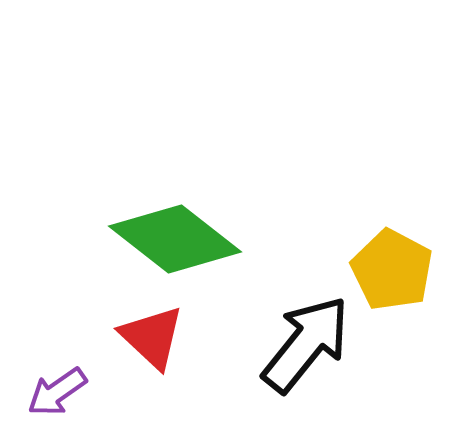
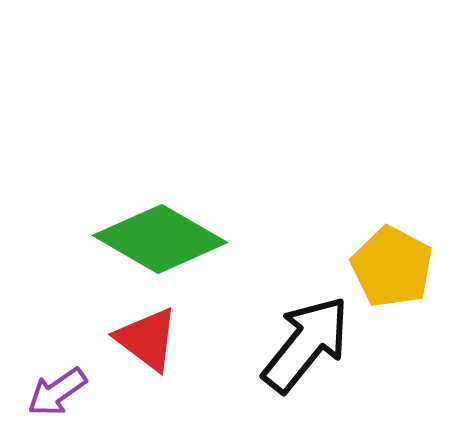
green diamond: moved 15 px left; rotated 8 degrees counterclockwise
yellow pentagon: moved 3 px up
red triangle: moved 5 px left, 2 px down; rotated 6 degrees counterclockwise
